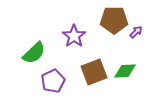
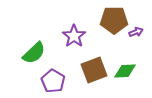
purple arrow: rotated 24 degrees clockwise
brown square: moved 2 px up
purple pentagon: rotated 15 degrees counterclockwise
